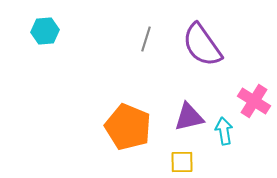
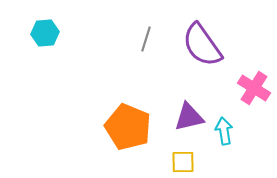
cyan hexagon: moved 2 px down
pink cross: moved 13 px up
yellow square: moved 1 px right
